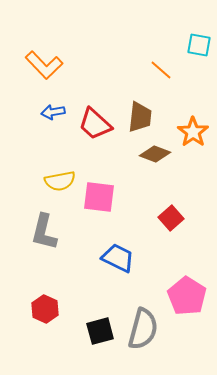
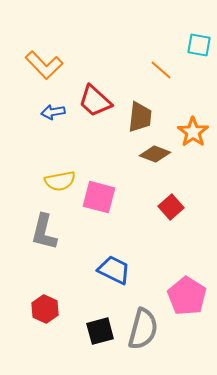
red trapezoid: moved 23 px up
pink square: rotated 8 degrees clockwise
red square: moved 11 px up
blue trapezoid: moved 4 px left, 12 px down
